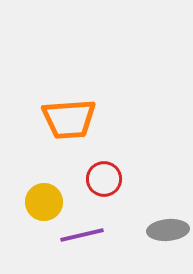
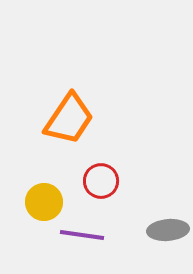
orange trapezoid: rotated 52 degrees counterclockwise
red circle: moved 3 px left, 2 px down
purple line: rotated 21 degrees clockwise
